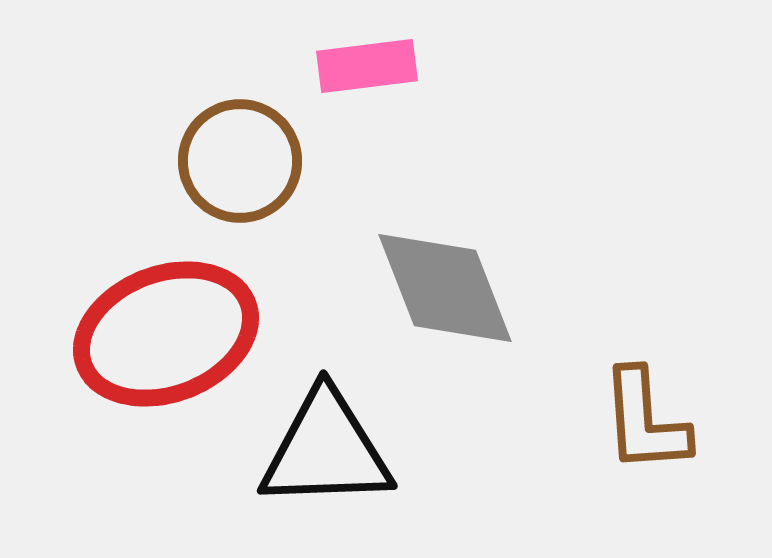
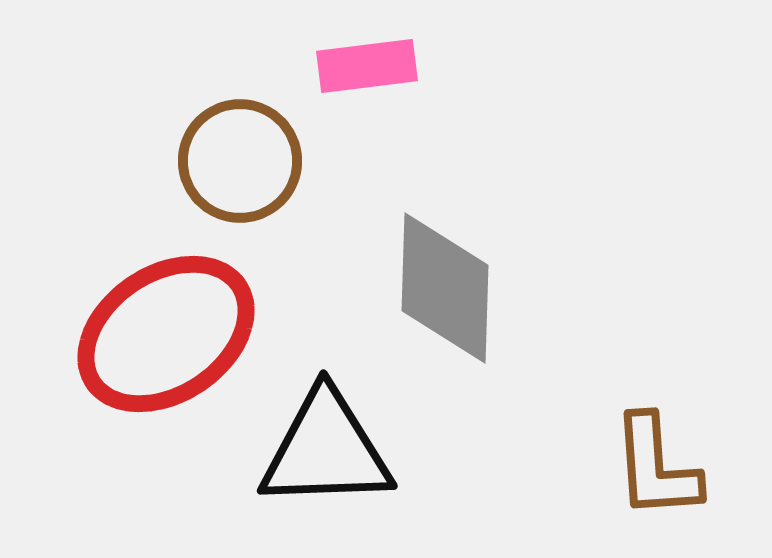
gray diamond: rotated 23 degrees clockwise
red ellipse: rotated 13 degrees counterclockwise
brown L-shape: moved 11 px right, 46 px down
